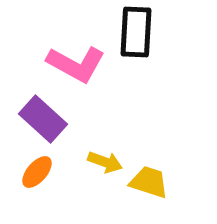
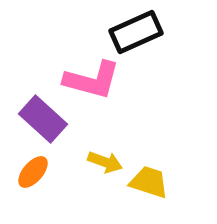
black rectangle: rotated 63 degrees clockwise
pink L-shape: moved 16 px right, 16 px down; rotated 14 degrees counterclockwise
orange ellipse: moved 4 px left
